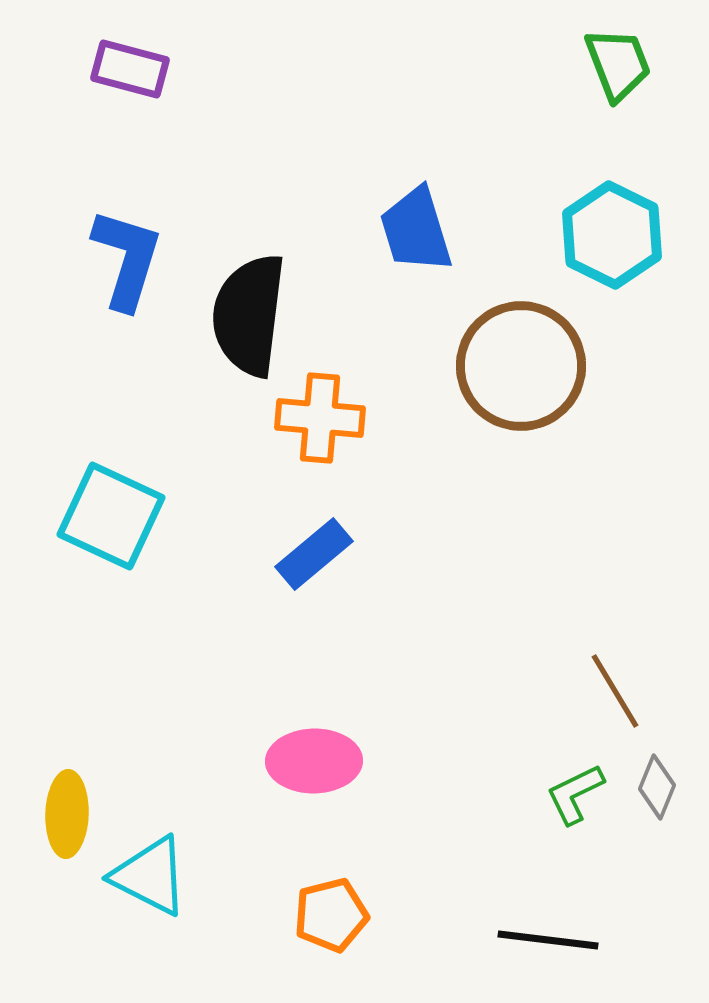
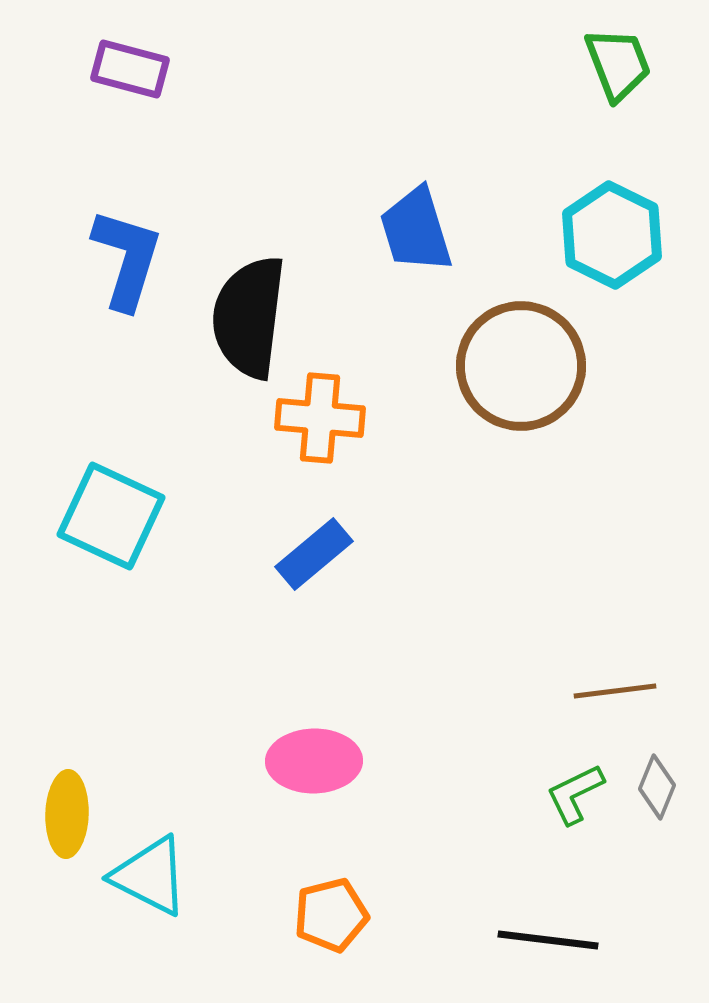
black semicircle: moved 2 px down
brown line: rotated 66 degrees counterclockwise
